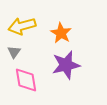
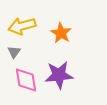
purple star: moved 7 px left, 10 px down; rotated 8 degrees clockwise
